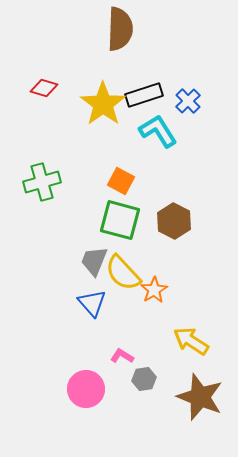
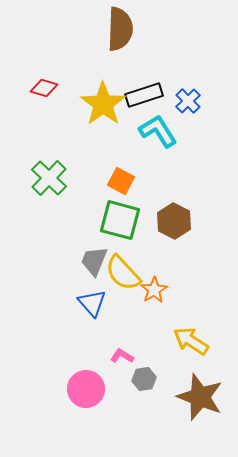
green cross: moved 7 px right, 4 px up; rotated 30 degrees counterclockwise
